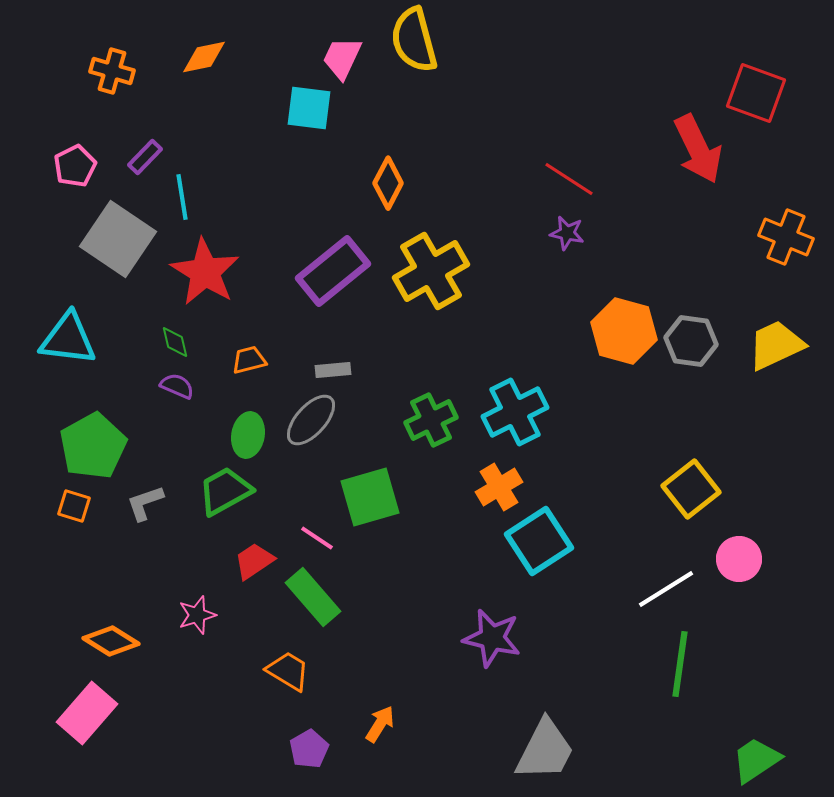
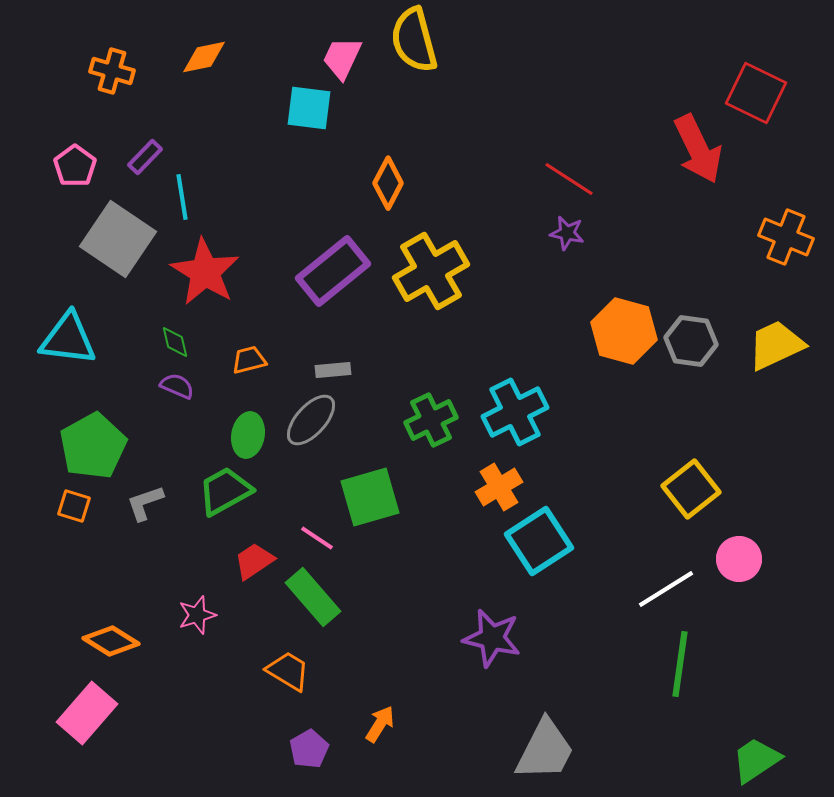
red square at (756, 93): rotated 6 degrees clockwise
pink pentagon at (75, 166): rotated 9 degrees counterclockwise
